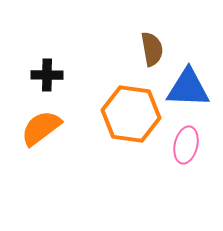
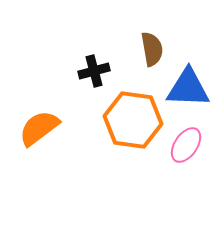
black cross: moved 47 px right, 4 px up; rotated 16 degrees counterclockwise
orange hexagon: moved 2 px right, 6 px down
orange semicircle: moved 2 px left
pink ellipse: rotated 21 degrees clockwise
